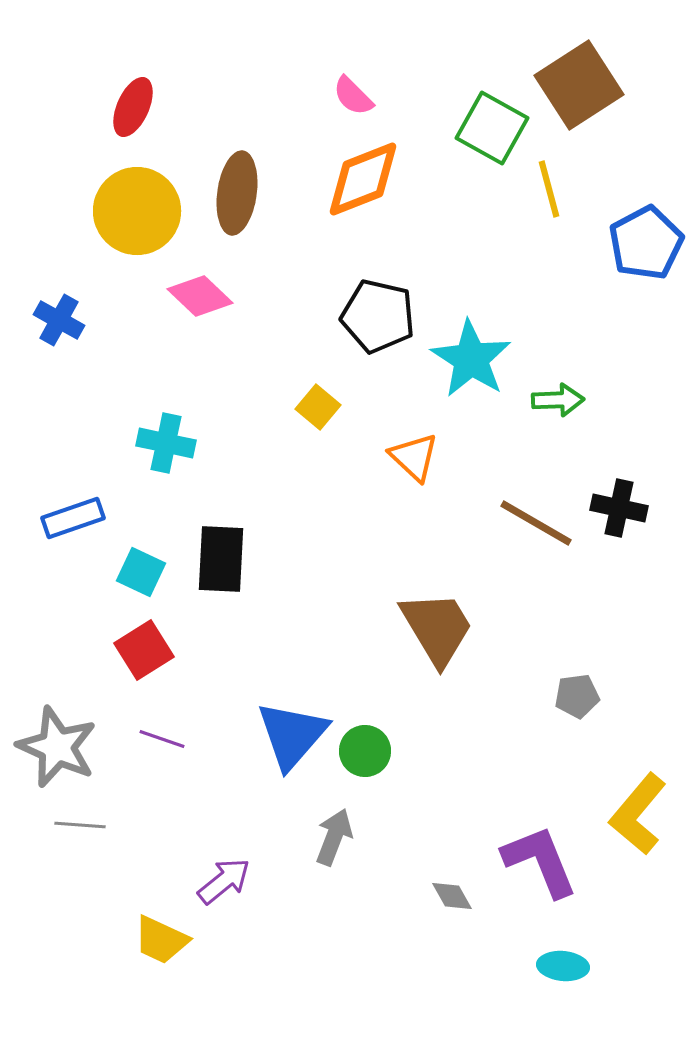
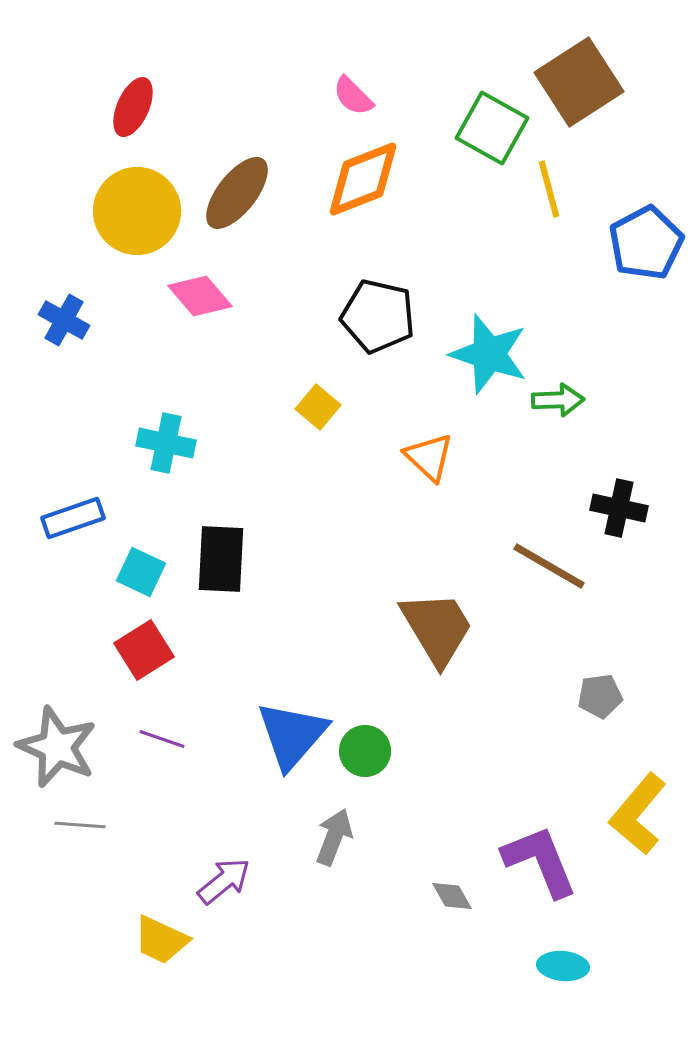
brown square: moved 3 px up
brown ellipse: rotated 30 degrees clockwise
pink diamond: rotated 6 degrees clockwise
blue cross: moved 5 px right
cyan star: moved 18 px right, 5 px up; rotated 14 degrees counterclockwise
orange triangle: moved 15 px right
brown line: moved 13 px right, 43 px down
gray pentagon: moved 23 px right
